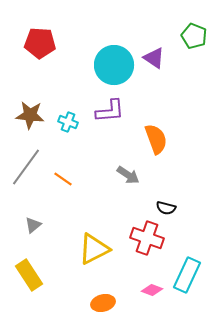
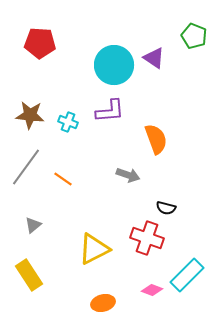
gray arrow: rotated 15 degrees counterclockwise
cyan rectangle: rotated 20 degrees clockwise
